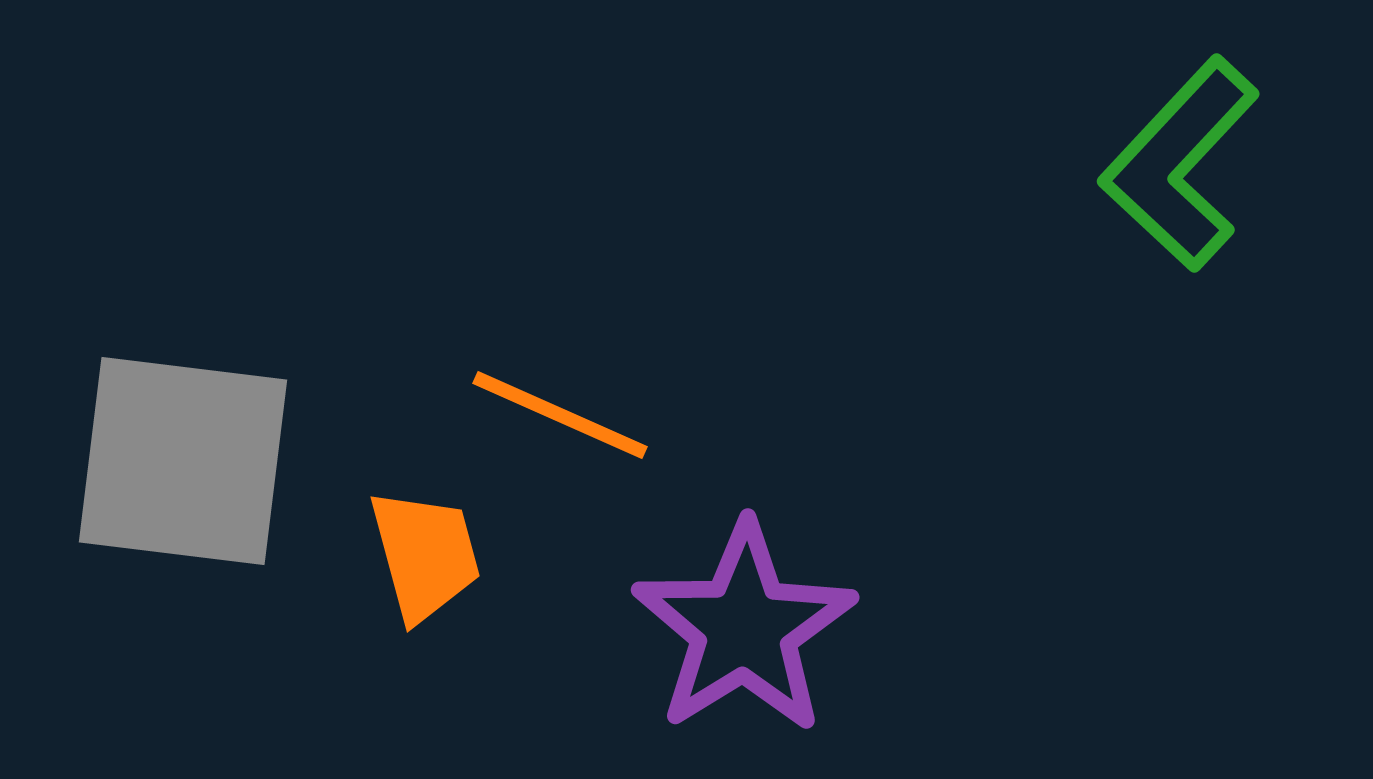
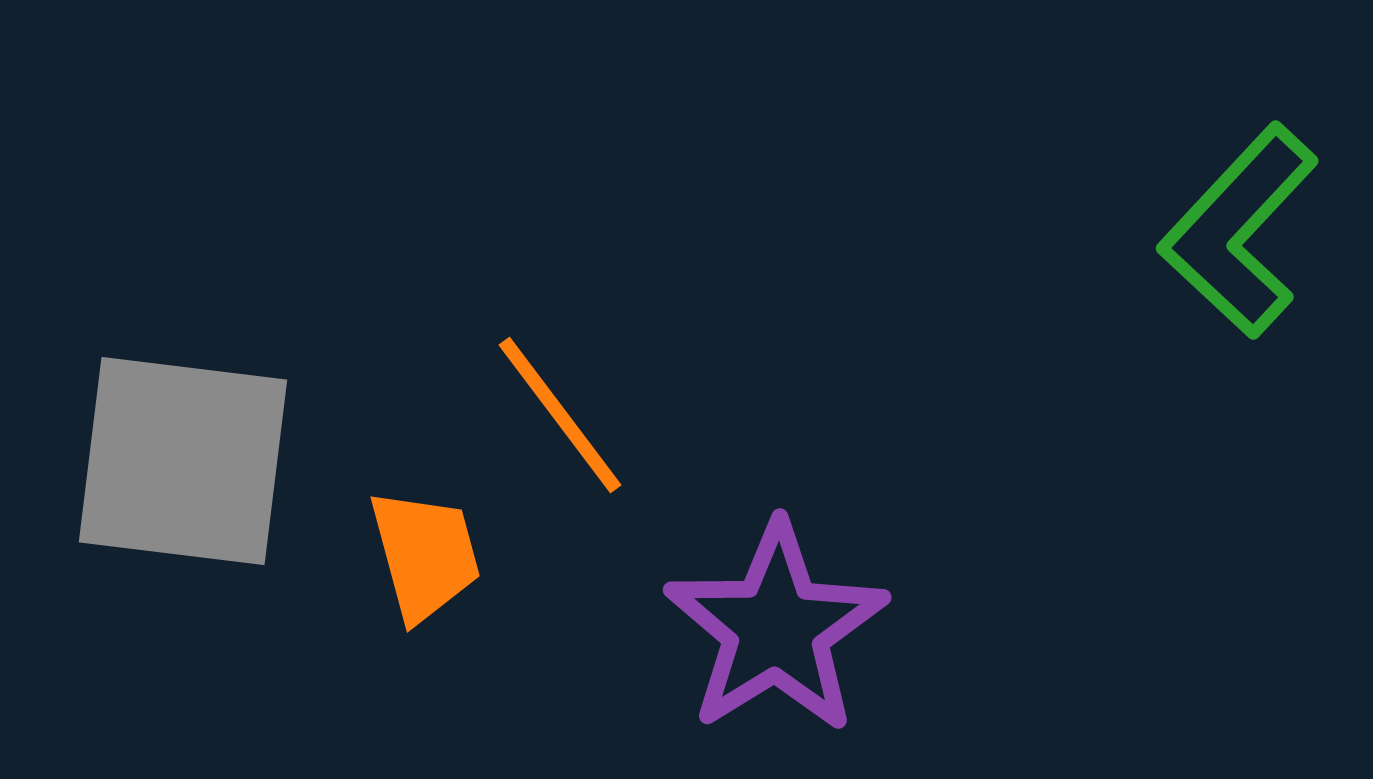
green L-shape: moved 59 px right, 67 px down
orange line: rotated 29 degrees clockwise
purple star: moved 32 px right
